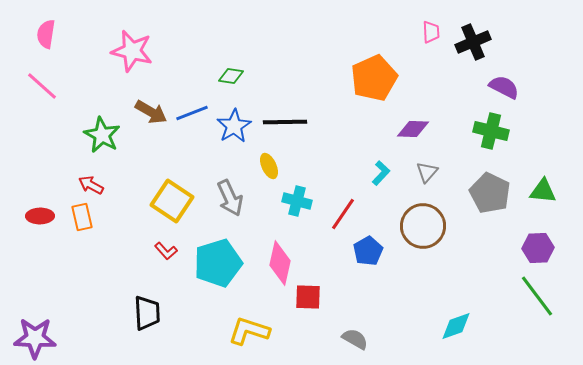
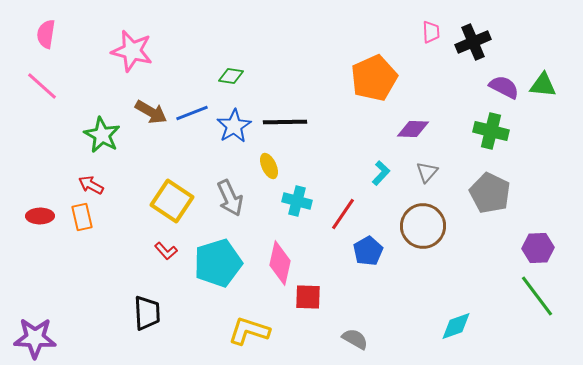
green triangle: moved 106 px up
